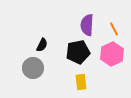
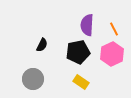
gray circle: moved 11 px down
yellow rectangle: rotated 49 degrees counterclockwise
